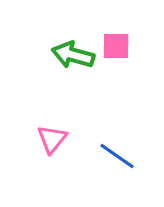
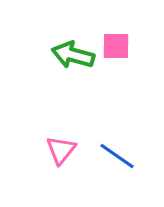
pink triangle: moved 9 px right, 11 px down
